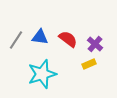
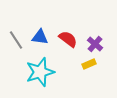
gray line: rotated 66 degrees counterclockwise
cyan star: moved 2 px left, 2 px up
